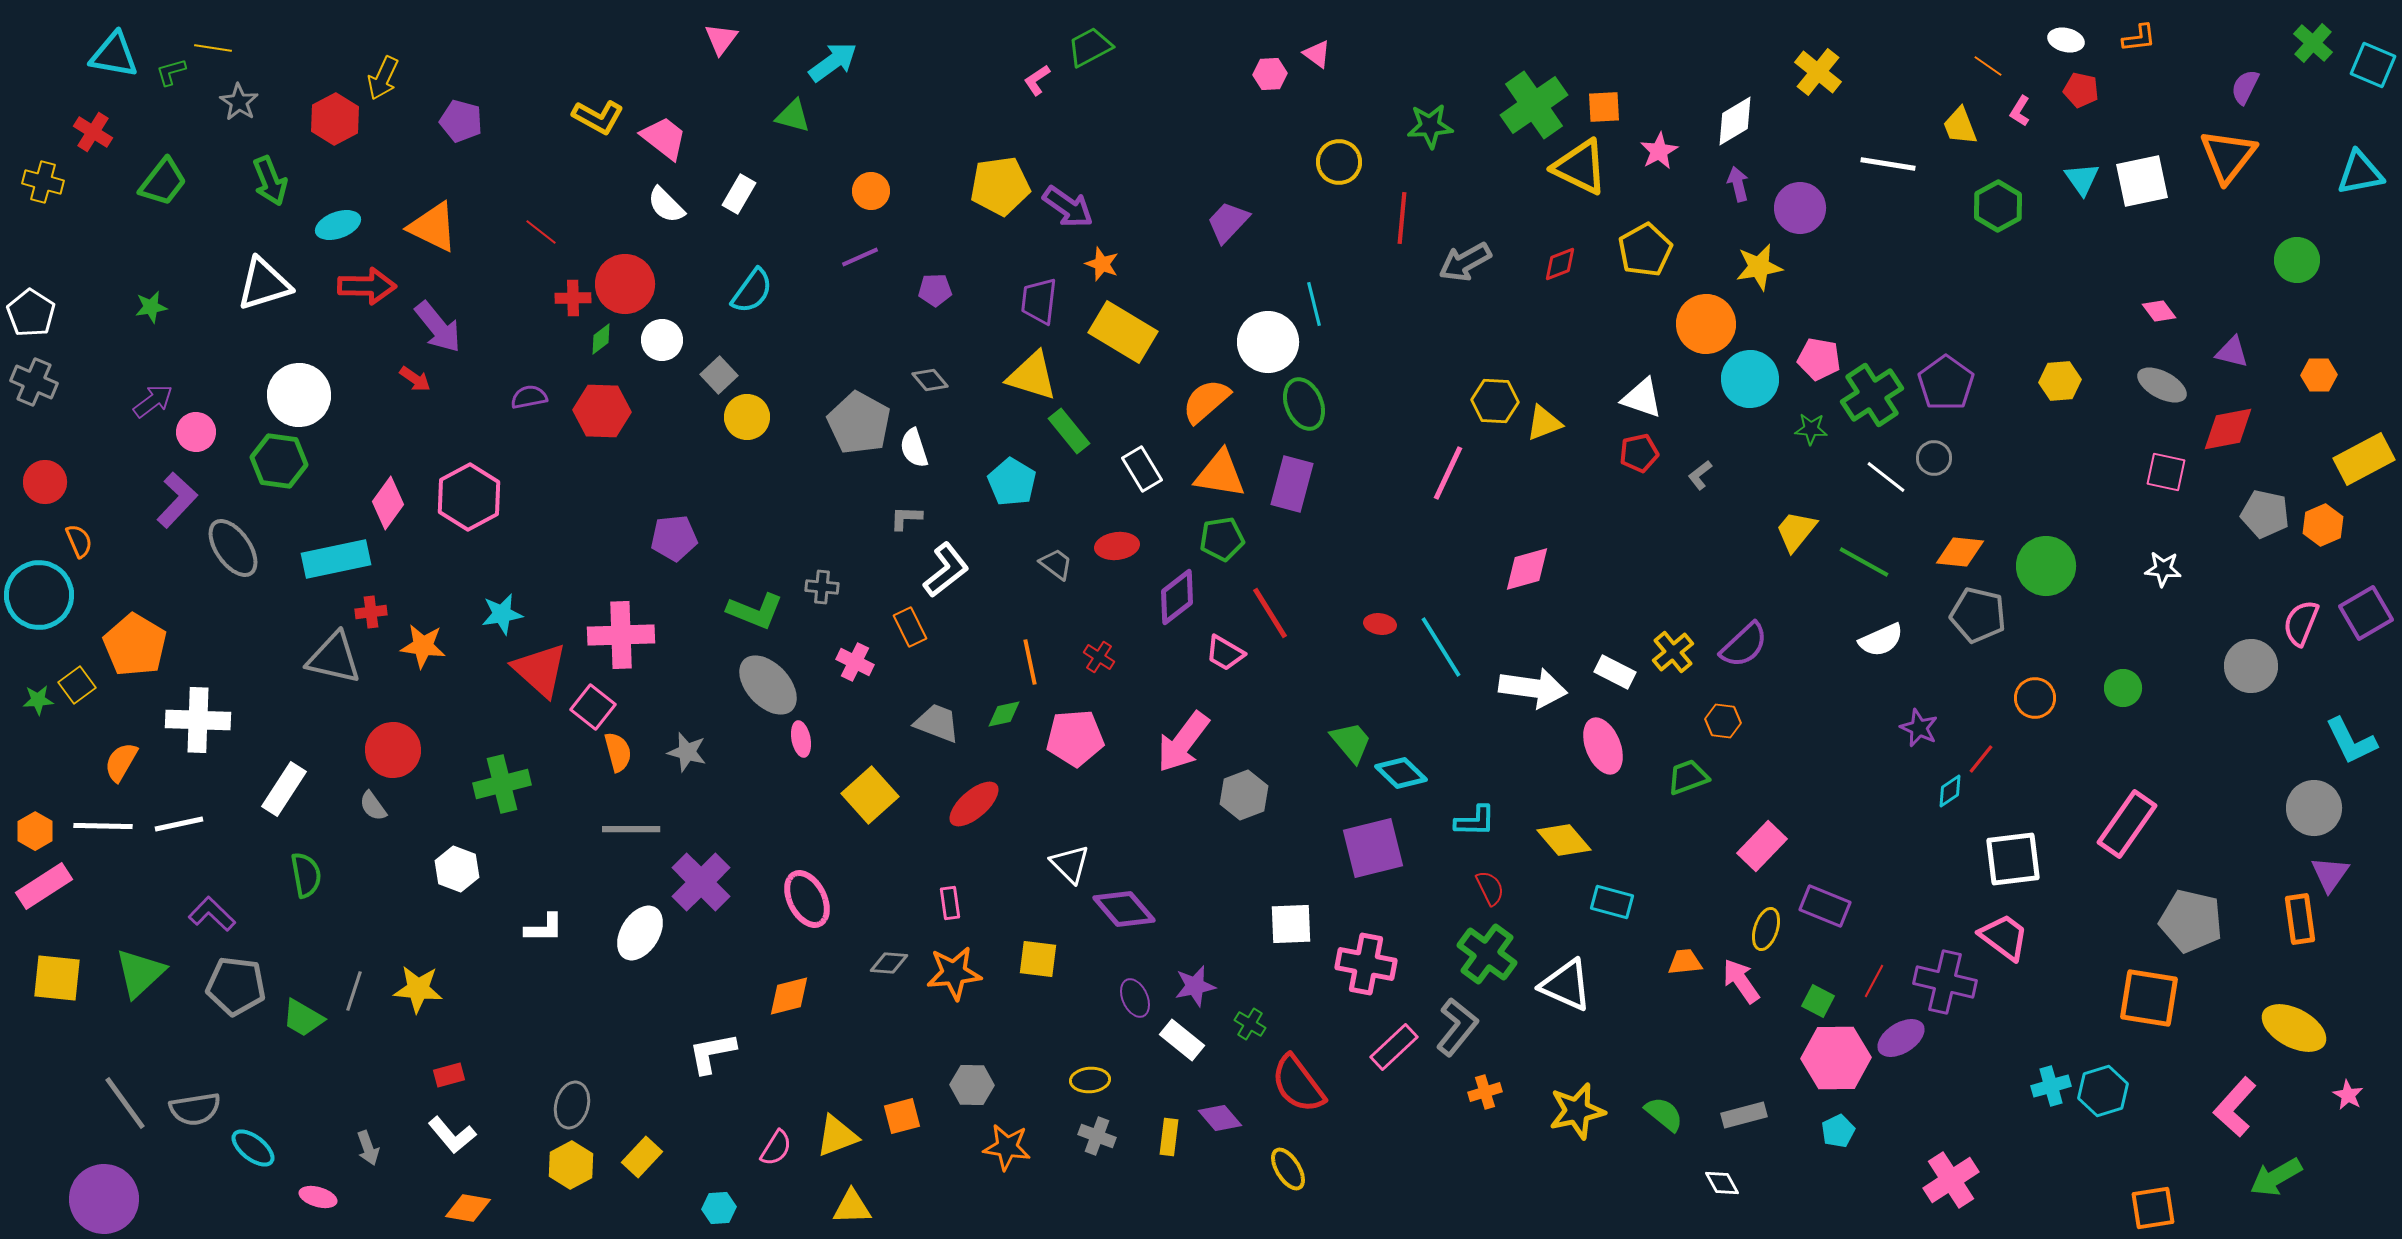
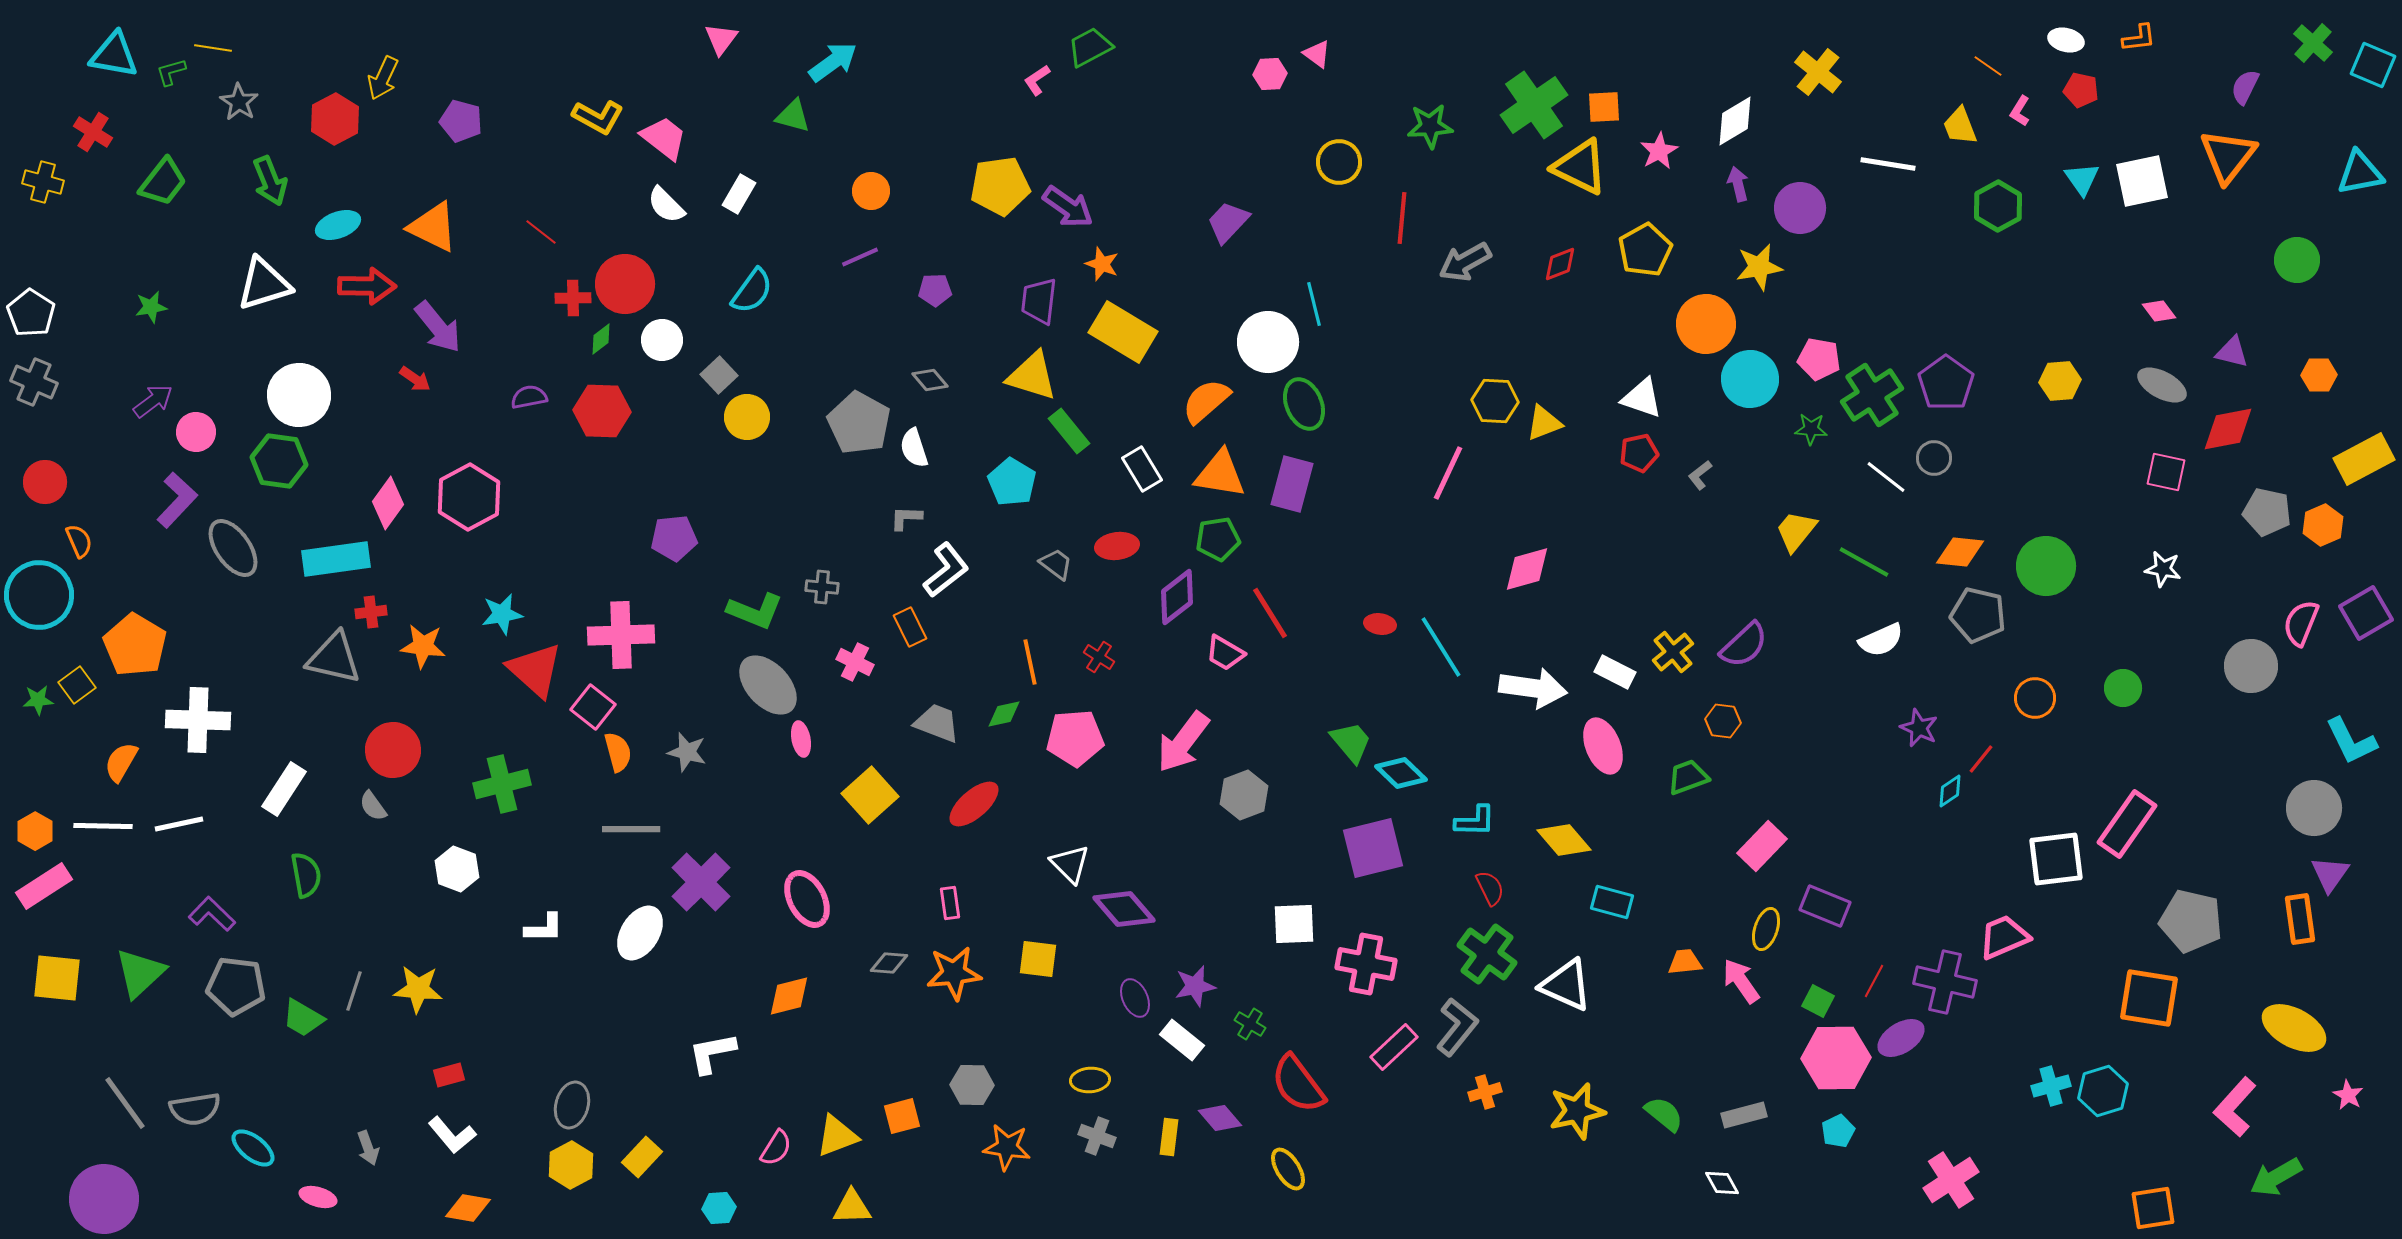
gray pentagon at (2265, 514): moved 2 px right, 2 px up
green pentagon at (1222, 539): moved 4 px left
cyan rectangle at (336, 559): rotated 4 degrees clockwise
white star at (2163, 569): rotated 6 degrees clockwise
red triangle at (540, 670): moved 5 px left
white square at (2013, 859): moved 43 px right
white square at (1291, 924): moved 3 px right
pink trapezoid at (2004, 937): rotated 60 degrees counterclockwise
